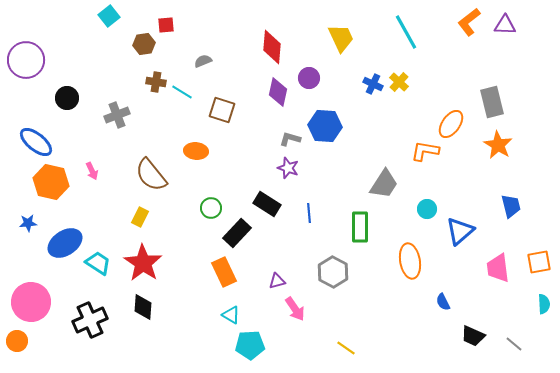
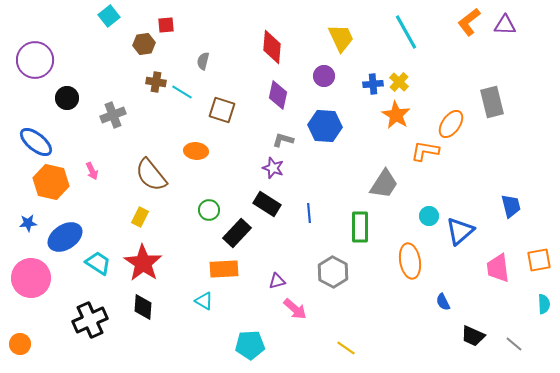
purple circle at (26, 60): moved 9 px right
gray semicircle at (203, 61): rotated 54 degrees counterclockwise
purple circle at (309, 78): moved 15 px right, 2 px up
blue cross at (373, 84): rotated 30 degrees counterclockwise
purple diamond at (278, 92): moved 3 px down
gray cross at (117, 115): moved 4 px left
gray L-shape at (290, 139): moved 7 px left, 1 px down
orange star at (498, 145): moved 102 px left, 30 px up
purple star at (288, 168): moved 15 px left
green circle at (211, 208): moved 2 px left, 2 px down
cyan circle at (427, 209): moved 2 px right, 7 px down
blue ellipse at (65, 243): moved 6 px up
orange square at (539, 262): moved 2 px up
orange rectangle at (224, 272): moved 3 px up; rotated 68 degrees counterclockwise
pink circle at (31, 302): moved 24 px up
pink arrow at (295, 309): rotated 15 degrees counterclockwise
cyan triangle at (231, 315): moved 27 px left, 14 px up
orange circle at (17, 341): moved 3 px right, 3 px down
